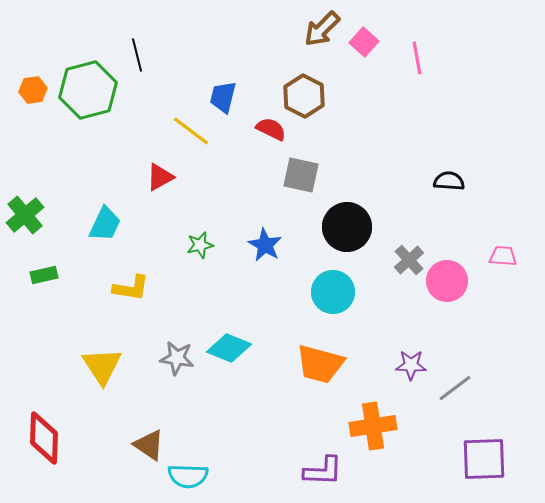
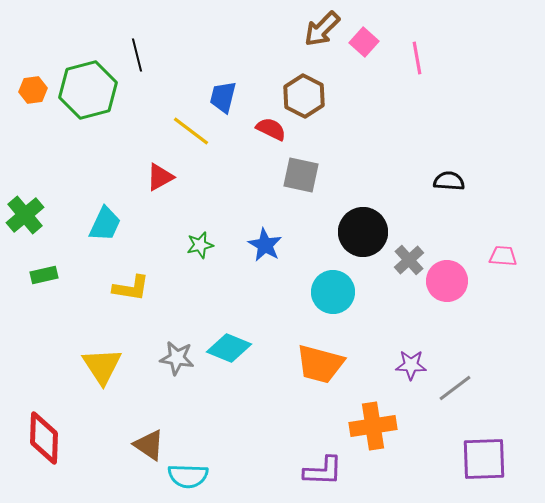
black circle: moved 16 px right, 5 px down
